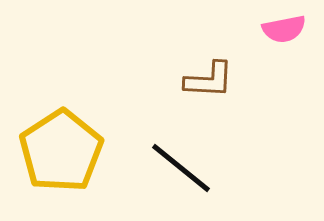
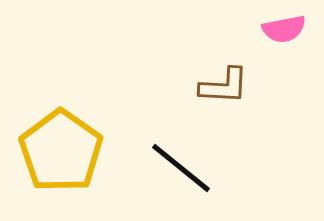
brown L-shape: moved 15 px right, 6 px down
yellow pentagon: rotated 4 degrees counterclockwise
